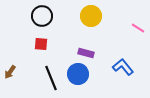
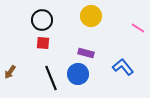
black circle: moved 4 px down
red square: moved 2 px right, 1 px up
